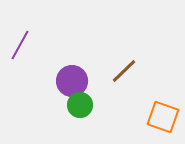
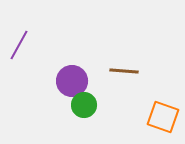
purple line: moved 1 px left
brown line: rotated 48 degrees clockwise
green circle: moved 4 px right
